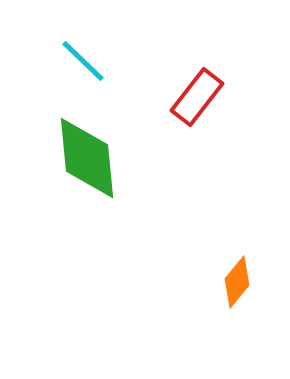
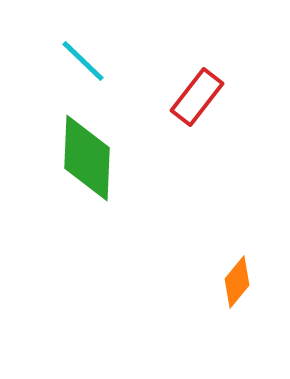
green diamond: rotated 8 degrees clockwise
